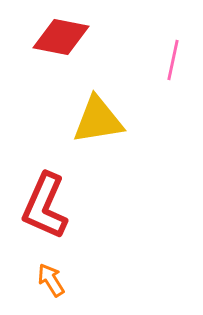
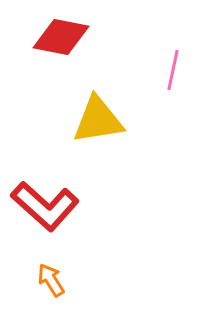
pink line: moved 10 px down
red L-shape: rotated 72 degrees counterclockwise
